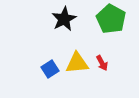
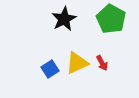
yellow triangle: rotated 20 degrees counterclockwise
